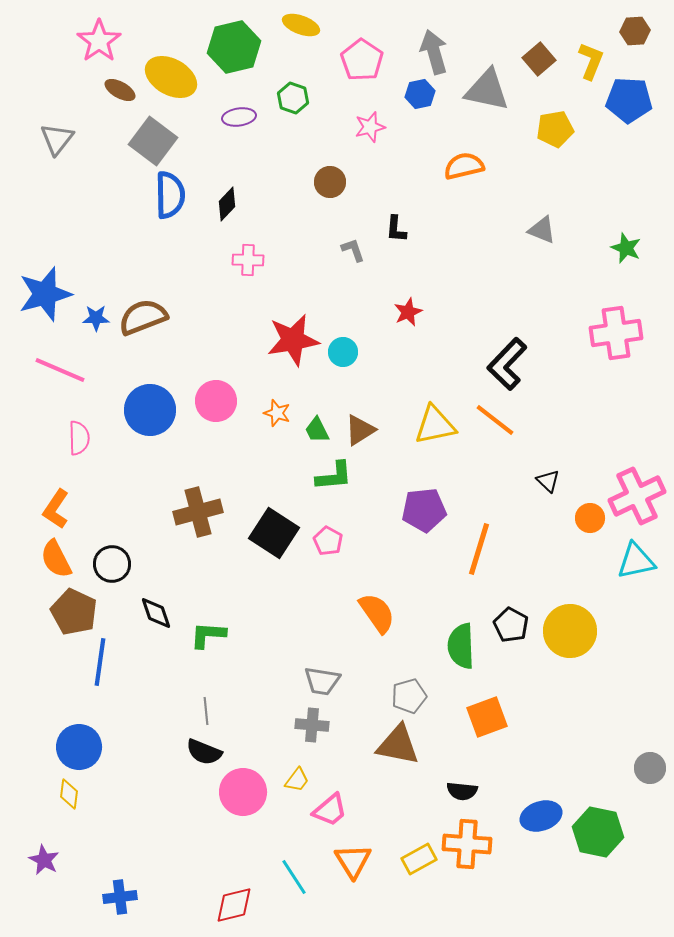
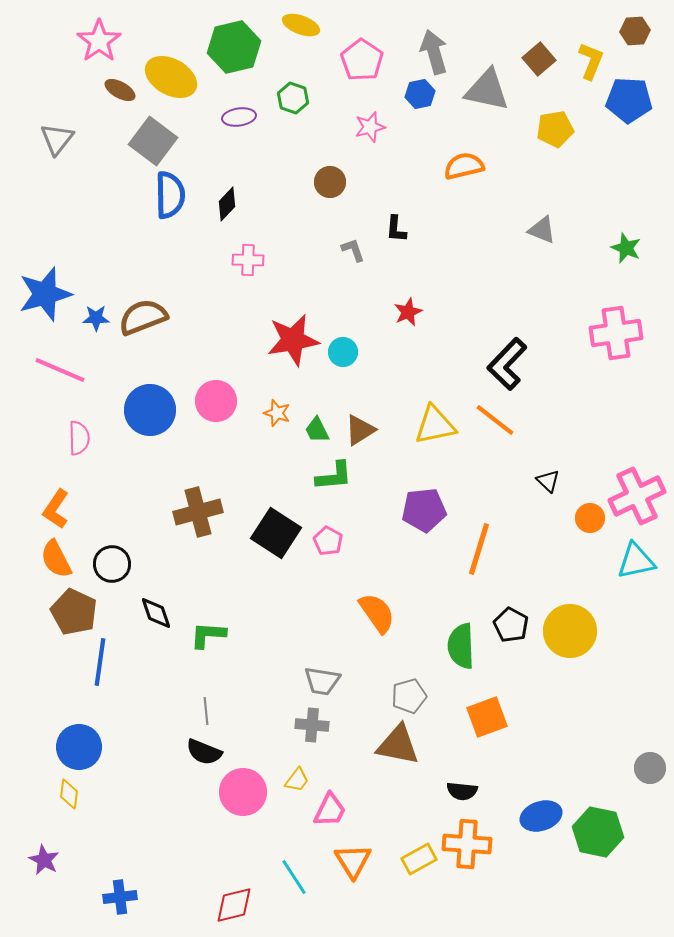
black square at (274, 533): moved 2 px right
pink trapezoid at (330, 810): rotated 24 degrees counterclockwise
